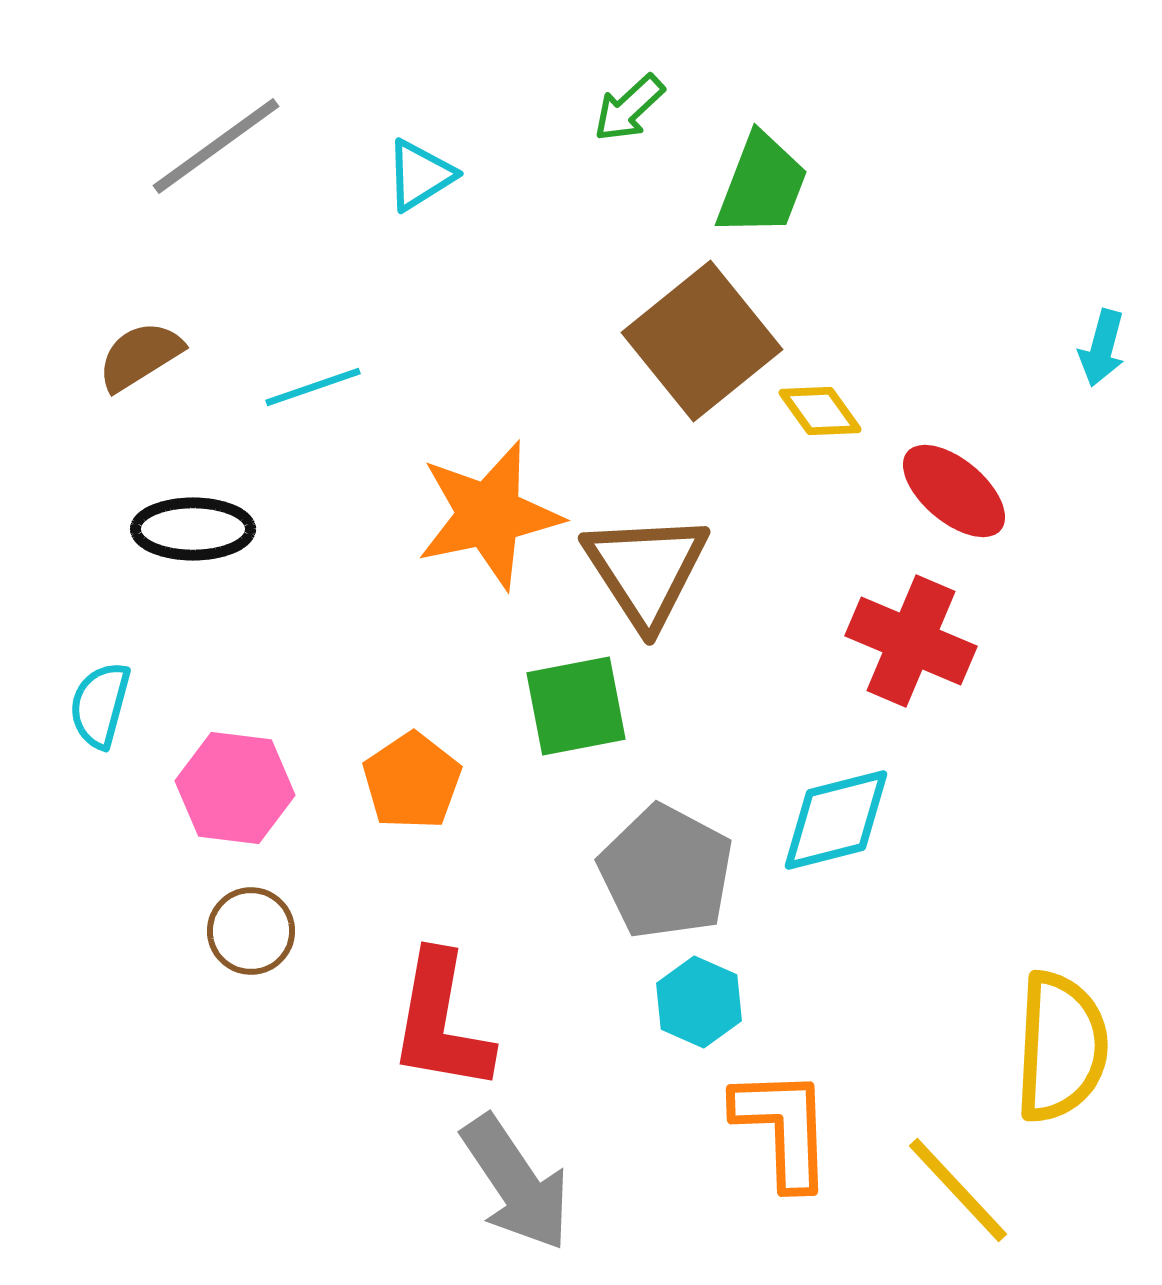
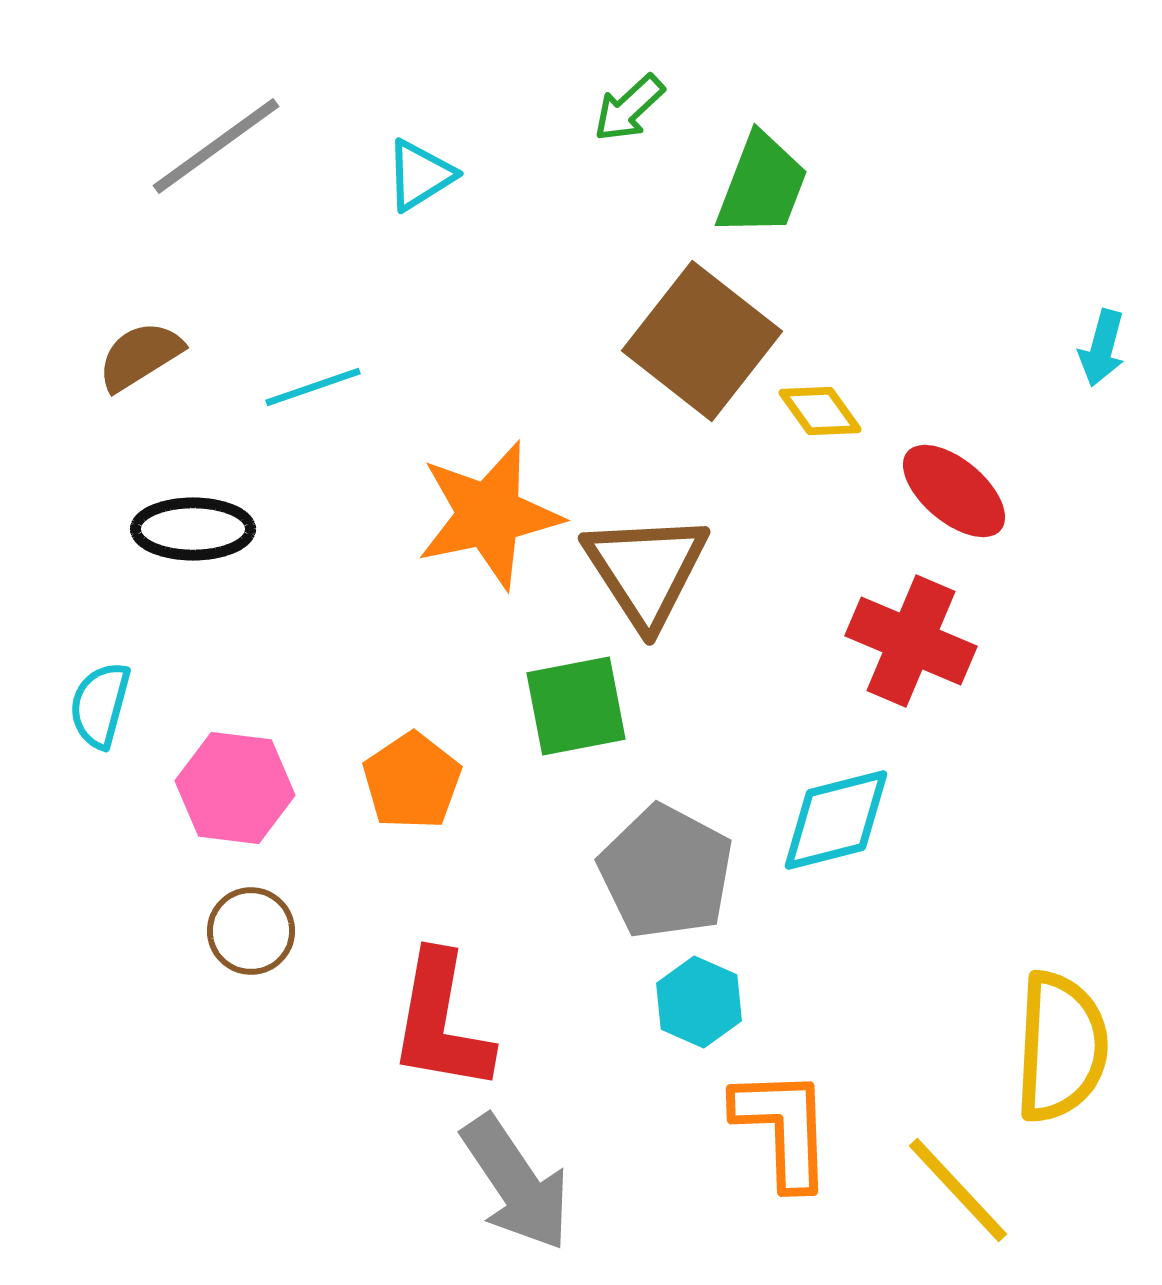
brown square: rotated 13 degrees counterclockwise
